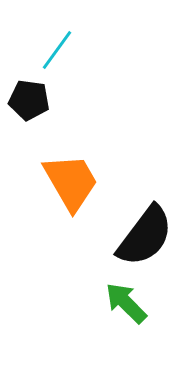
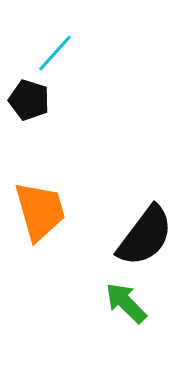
cyan line: moved 2 px left, 3 px down; rotated 6 degrees clockwise
black pentagon: rotated 9 degrees clockwise
orange trapezoid: moved 31 px left, 29 px down; rotated 14 degrees clockwise
